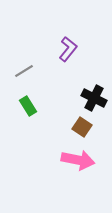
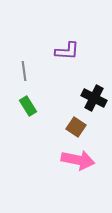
purple L-shape: moved 1 px left, 2 px down; rotated 55 degrees clockwise
gray line: rotated 66 degrees counterclockwise
brown square: moved 6 px left
